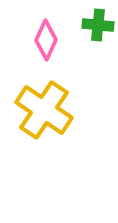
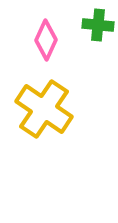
yellow cross: moved 1 px up
